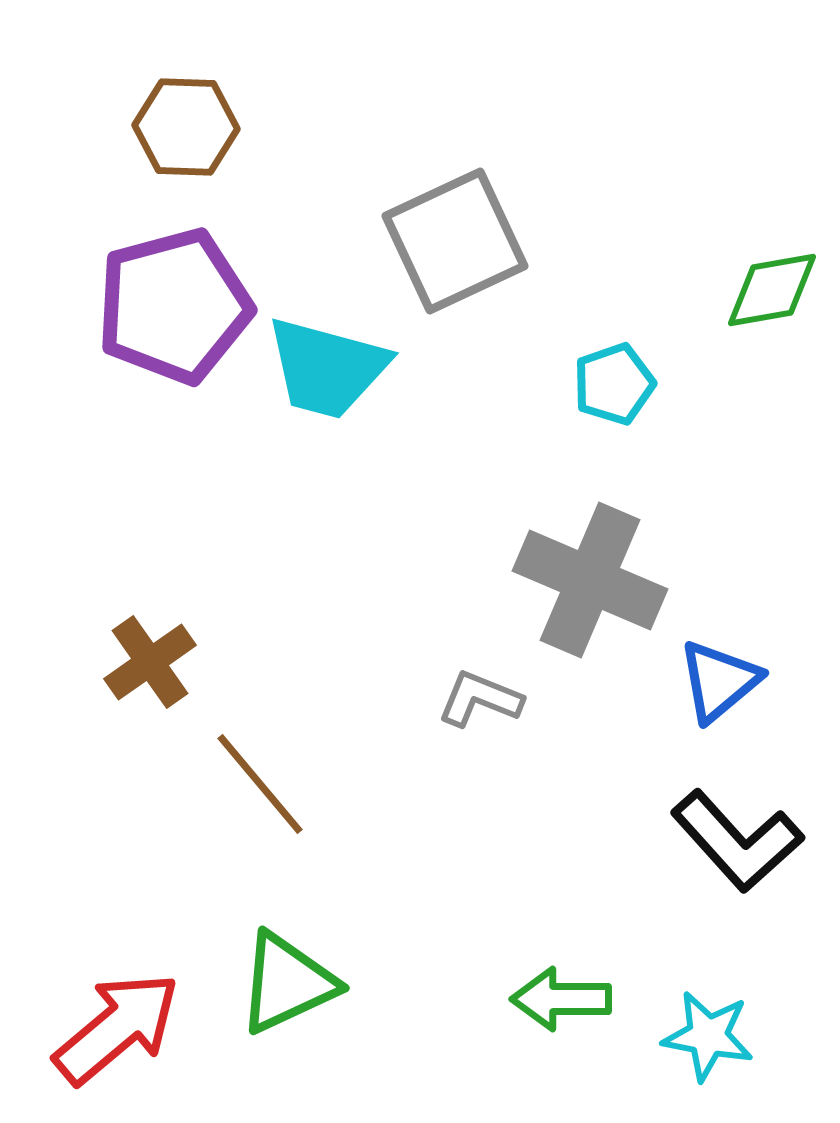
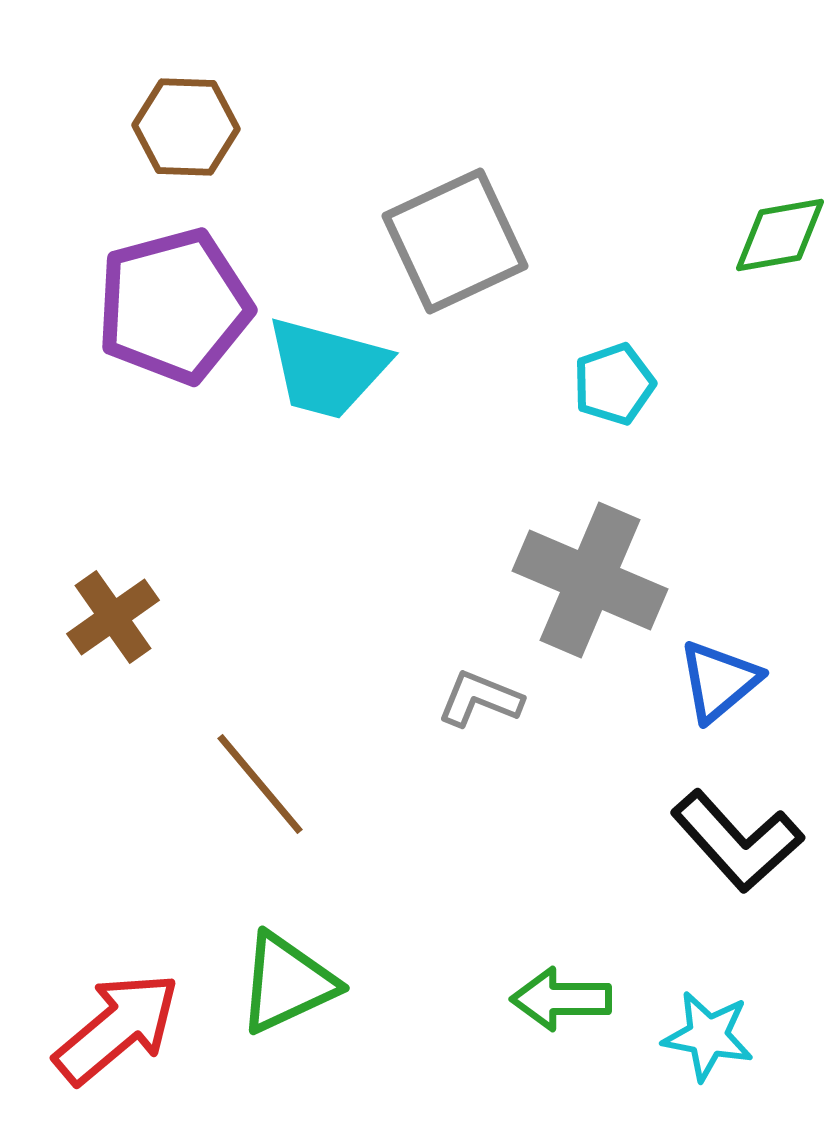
green diamond: moved 8 px right, 55 px up
brown cross: moved 37 px left, 45 px up
